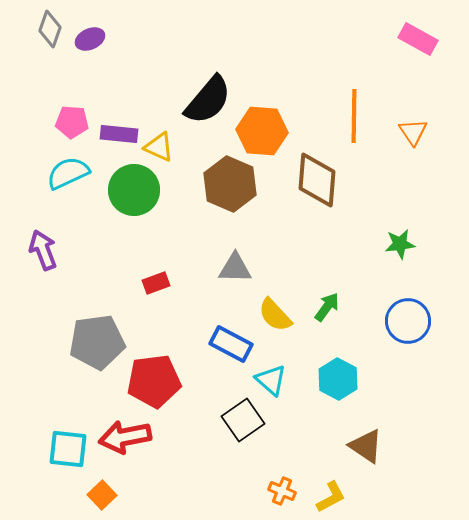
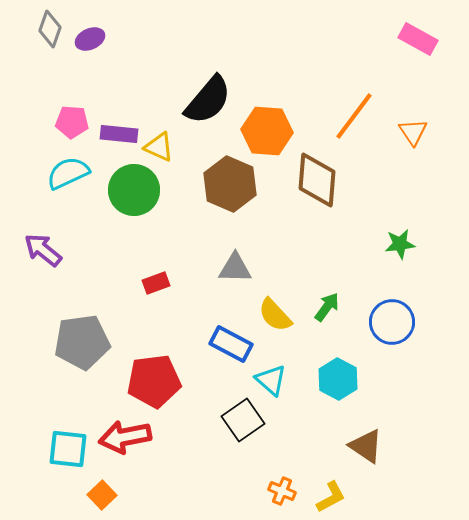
orange line: rotated 36 degrees clockwise
orange hexagon: moved 5 px right
purple arrow: rotated 30 degrees counterclockwise
blue circle: moved 16 px left, 1 px down
gray pentagon: moved 15 px left
